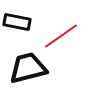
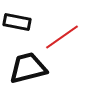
red line: moved 1 px right, 1 px down
